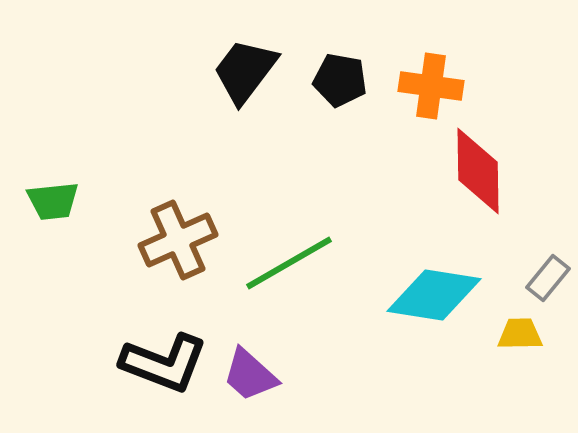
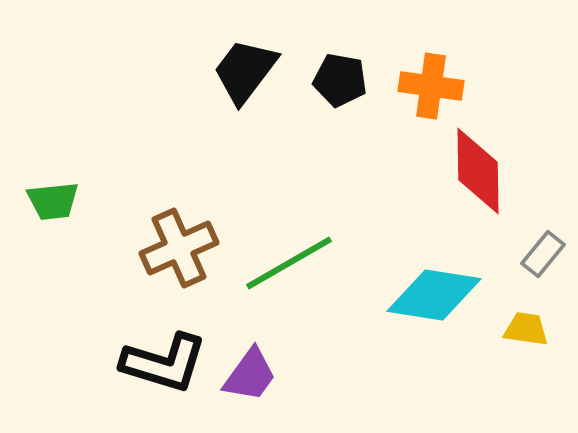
brown cross: moved 1 px right, 8 px down
gray rectangle: moved 5 px left, 24 px up
yellow trapezoid: moved 6 px right, 5 px up; rotated 9 degrees clockwise
black L-shape: rotated 4 degrees counterclockwise
purple trapezoid: rotated 96 degrees counterclockwise
